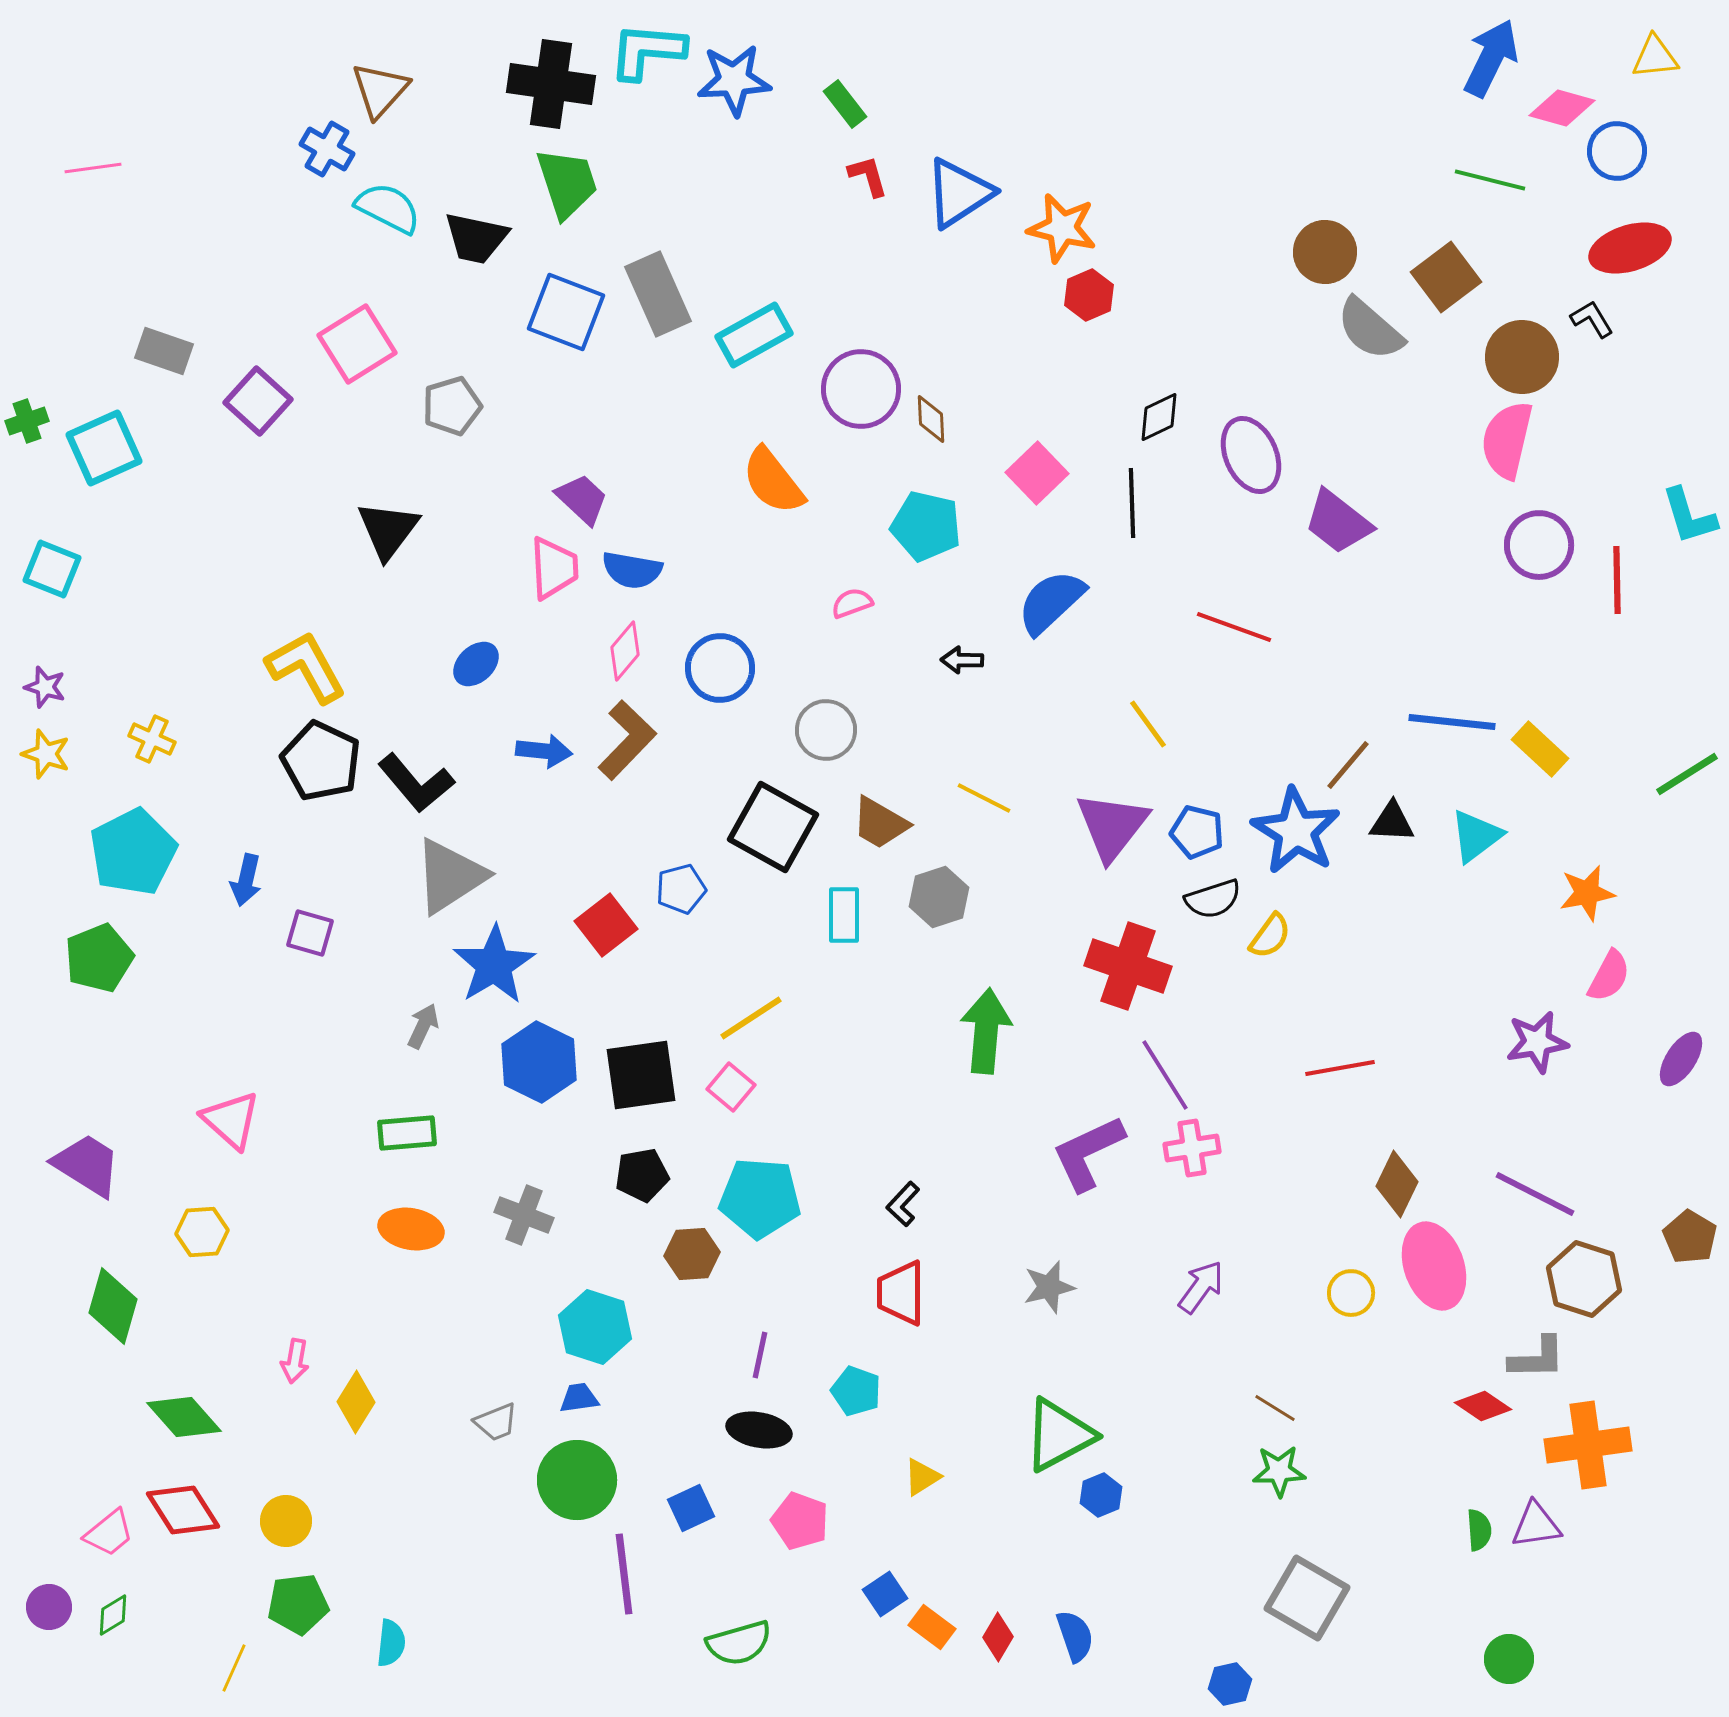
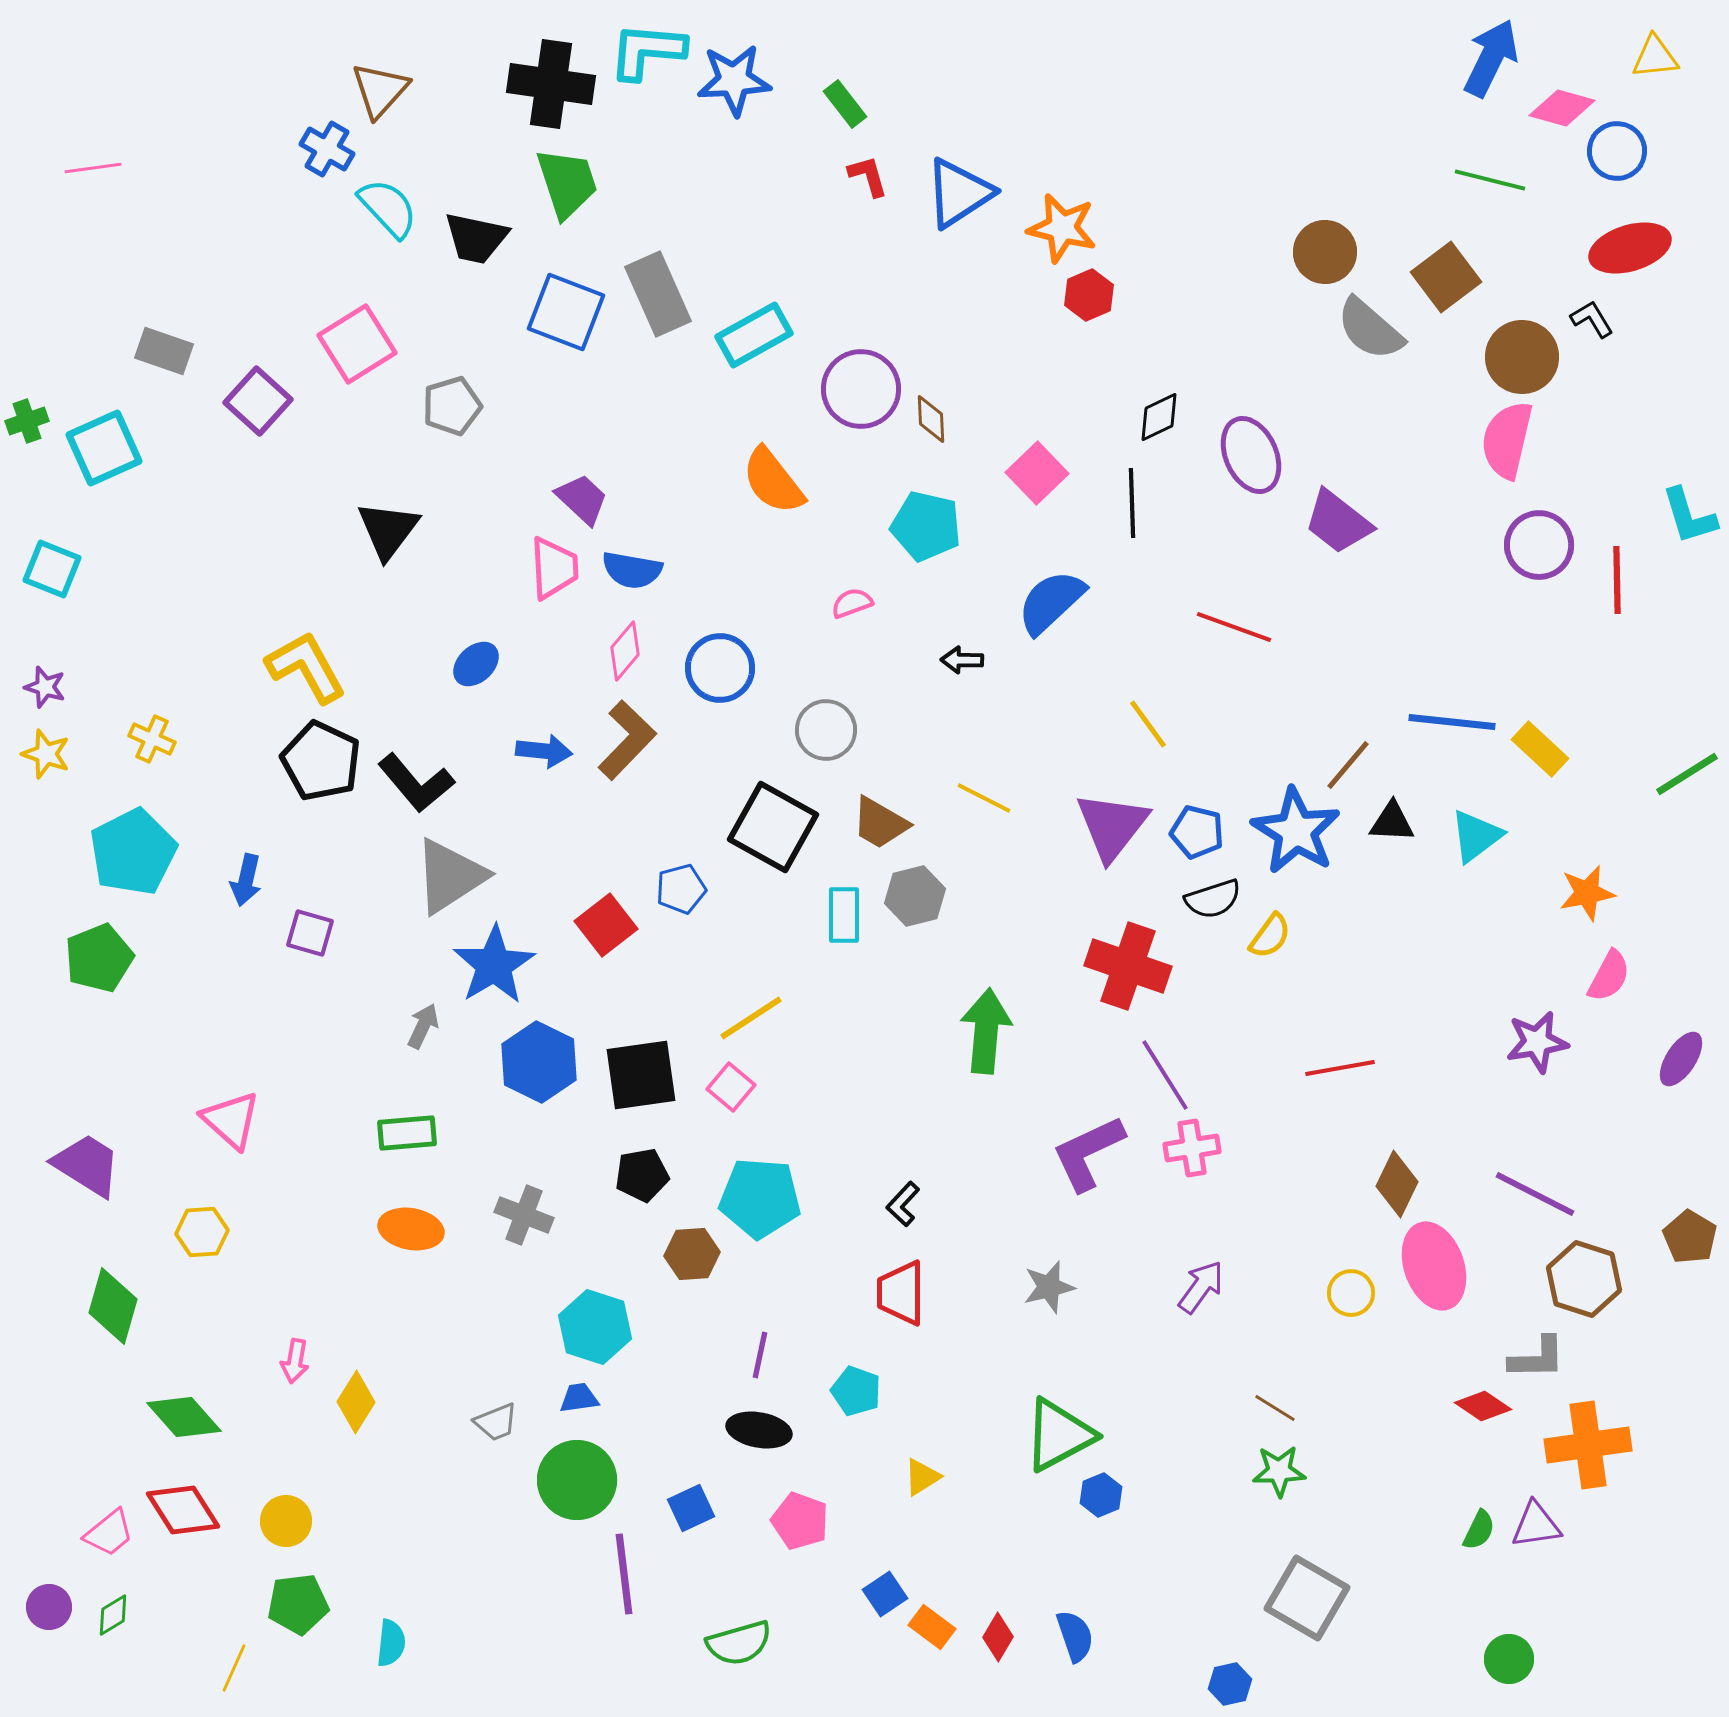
cyan semicircle at (388, 208): rotated 20 degrees clockwise
gray hexagon at (939, 897): moved 24 px left, 1 px up; rotated 4 degrees clockwise
green semicircle at (1479, 1530): rotated 30 degrees clockwise
